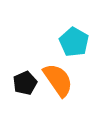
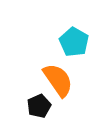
black pentagon: moved 14 px right, 23 px down
